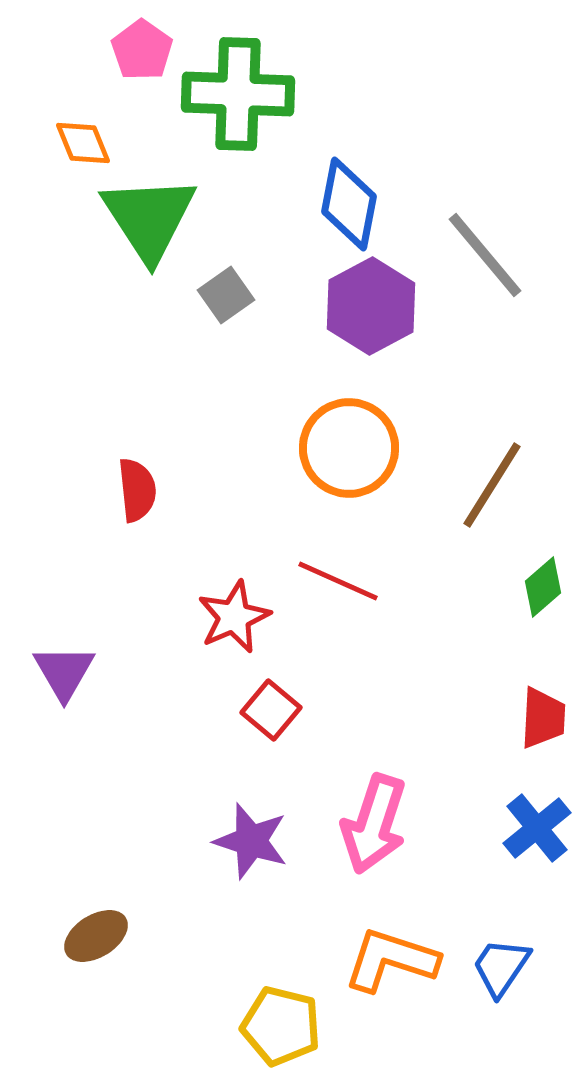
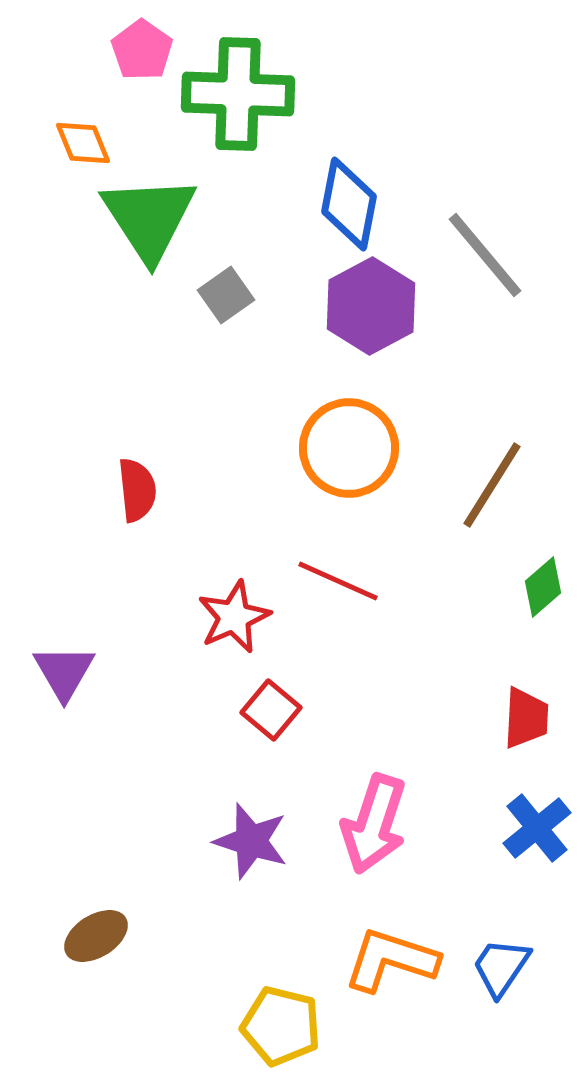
red trapezoid: moved 17 px left
